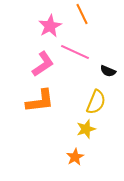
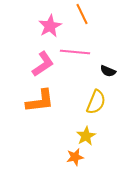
pink line: rotated 20 degrees counterclockwise
yellow star: moved 7 px down; rotated 12 degrees counterclockwise
orange star: rotated 18 degrees clockwise
